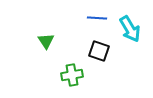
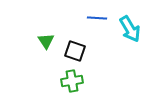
black square: moved 24 px left
green cross: moved 6 px down
